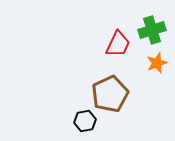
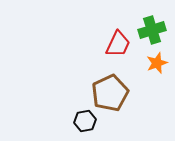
brown pentagon: moved 1 px up
